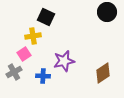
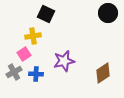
black circle: moved 1 px right, 1 px down
black square: moved 3 px up
blue cross: moved 7 px left, 2 px up
